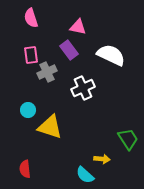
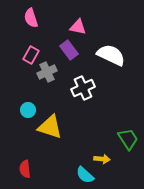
pink rectangle: rotated 36 degrees clockwise
